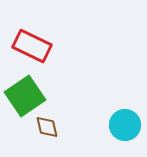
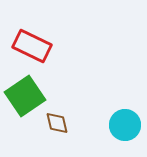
brown diamond: moved 10 px right, 4 px up
